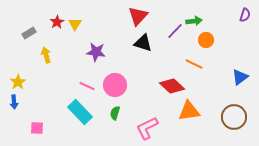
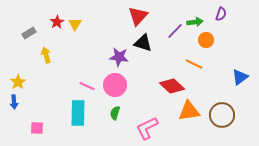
purple semicircle: moved 24 px left, 1 px up
green arrow: moved 1 px right, 1 px down
purple star: moved 23 px right, 5 px down
cyan rectangle: moved 2 px left, 1 px down; rotated 45 degrees clockwise
brown circle: moved 12 px left, 2 px up
